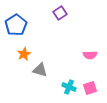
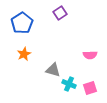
blue pentagon: moved 6 px right, 2 px up
gray triangle: moved 13 px right
cyan cross: moved 3 px up
